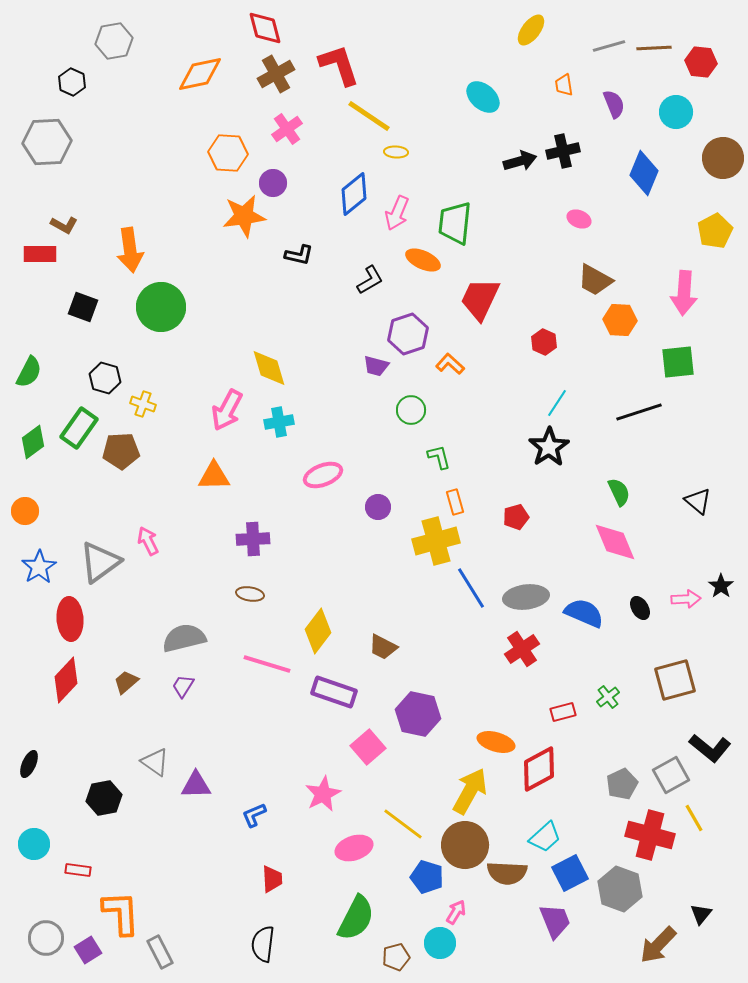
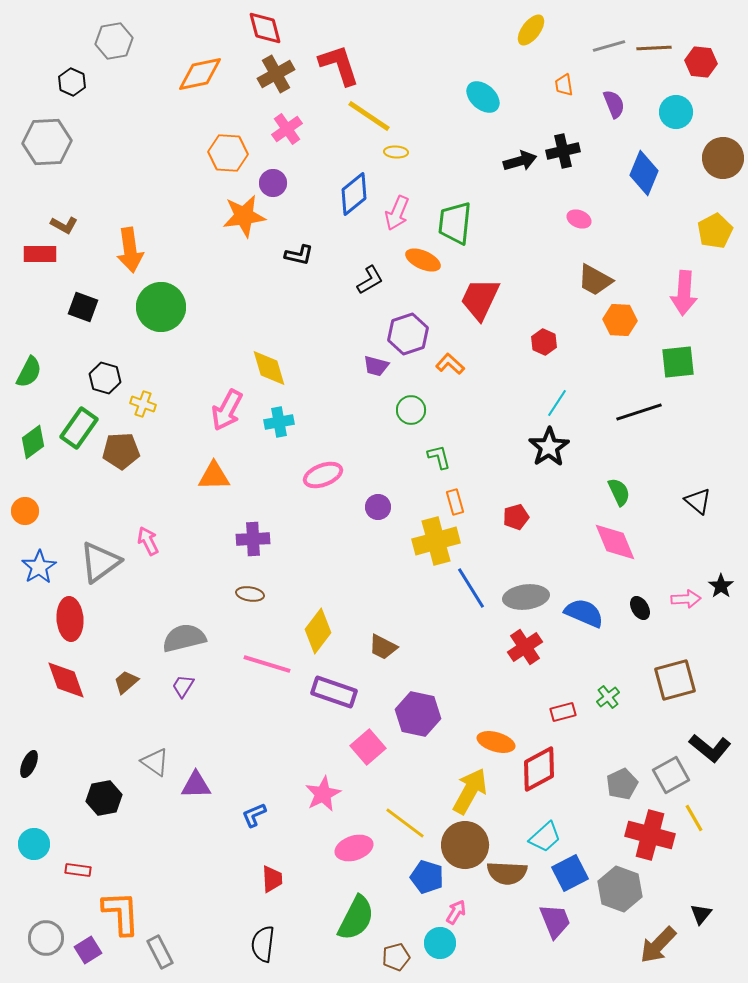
red cross at (522, 649): moved 3 px right, 2 px up
red diamond at (66, 680): rotated 63 degrees counterclockwise
yellow line at (403, 824): moved 2 px right, 1 px up
